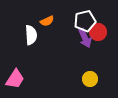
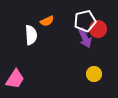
red circle: moved 3 px up
yellow circle: moved 4 px right, 5 px up
